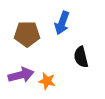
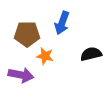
black semicircle: moved 10 px right, 3 px up; rotated 90 degrees clockwise
purple arrow: rotated 25 degrees clockwise
orange star: moved 2 px left, 25 px up
